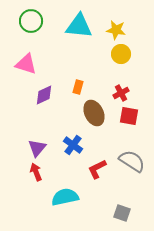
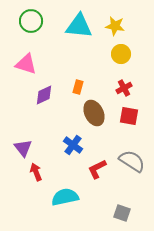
yellow star: moved 1 px left, 4 px up
red cross: moved 3 px right, 5 px up
purple triangle: moved 14 px left; rotated 18 degrees counterclockwise
